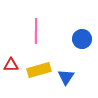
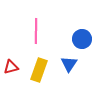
red triangle: moved 2 px down; rotated 14 degrees counterclockwise
yellow rectangle: rotated 55 degrees counterclockwise
blue triangle: moved 3 px right, 13 px up
